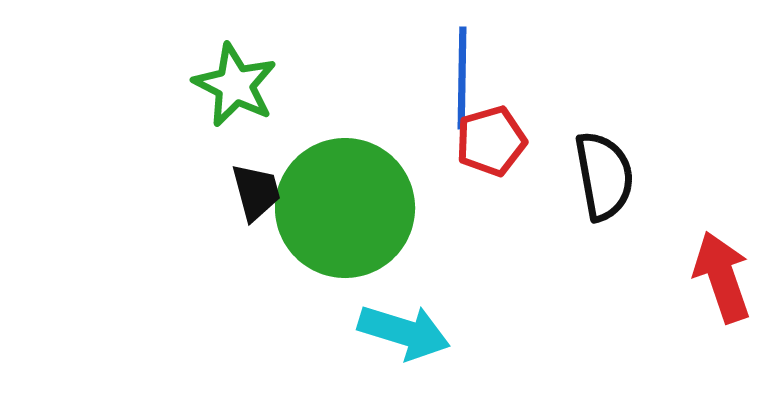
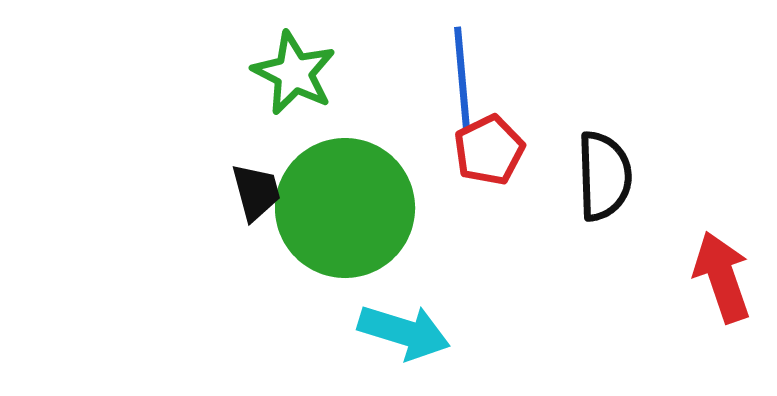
blue line: rotated 6 degrees counterclockwise
green star: moved 59 px right, 12 px up
red pentagon: moved 2 px left, 9 px down; rotated 10 degrees counterclockwise
black semicircle: rotated 8 degrees clockwise
